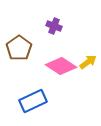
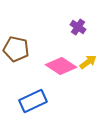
purple cross: moved 24 px right, 1 px down; rotated 14 degrees clockwise
brown pentagon: moved 3 px left, 1 px down; rotated 25 degrees counterclockwise
